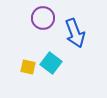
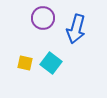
blue arrow: moved 1 px right, 4 px up; rotated 36 degrees clockwise
yellow square: moved 3 px left, 4 px up
